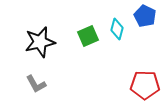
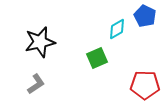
cyan diamond: rotated 45 degrees clockwise
green square: moved 9 px right, 22 px down
gray L-shape: rotated 95 degrees counterclockwise
